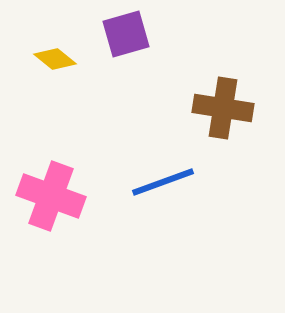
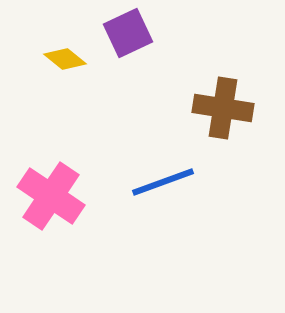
purple square: moved 2 px right, 1 px up; rotated 9 degrees counterclockwise
yellow diamond: moved 10 px right
pink cross: rotated 14 degrees clockwise
